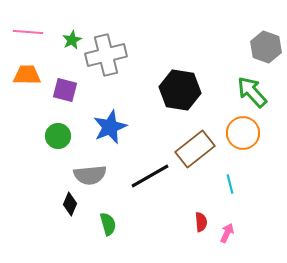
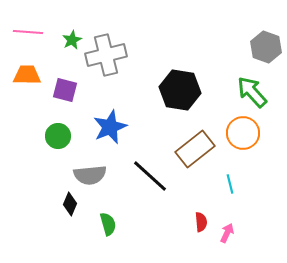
black line: rotated 72 degrees clockwise
